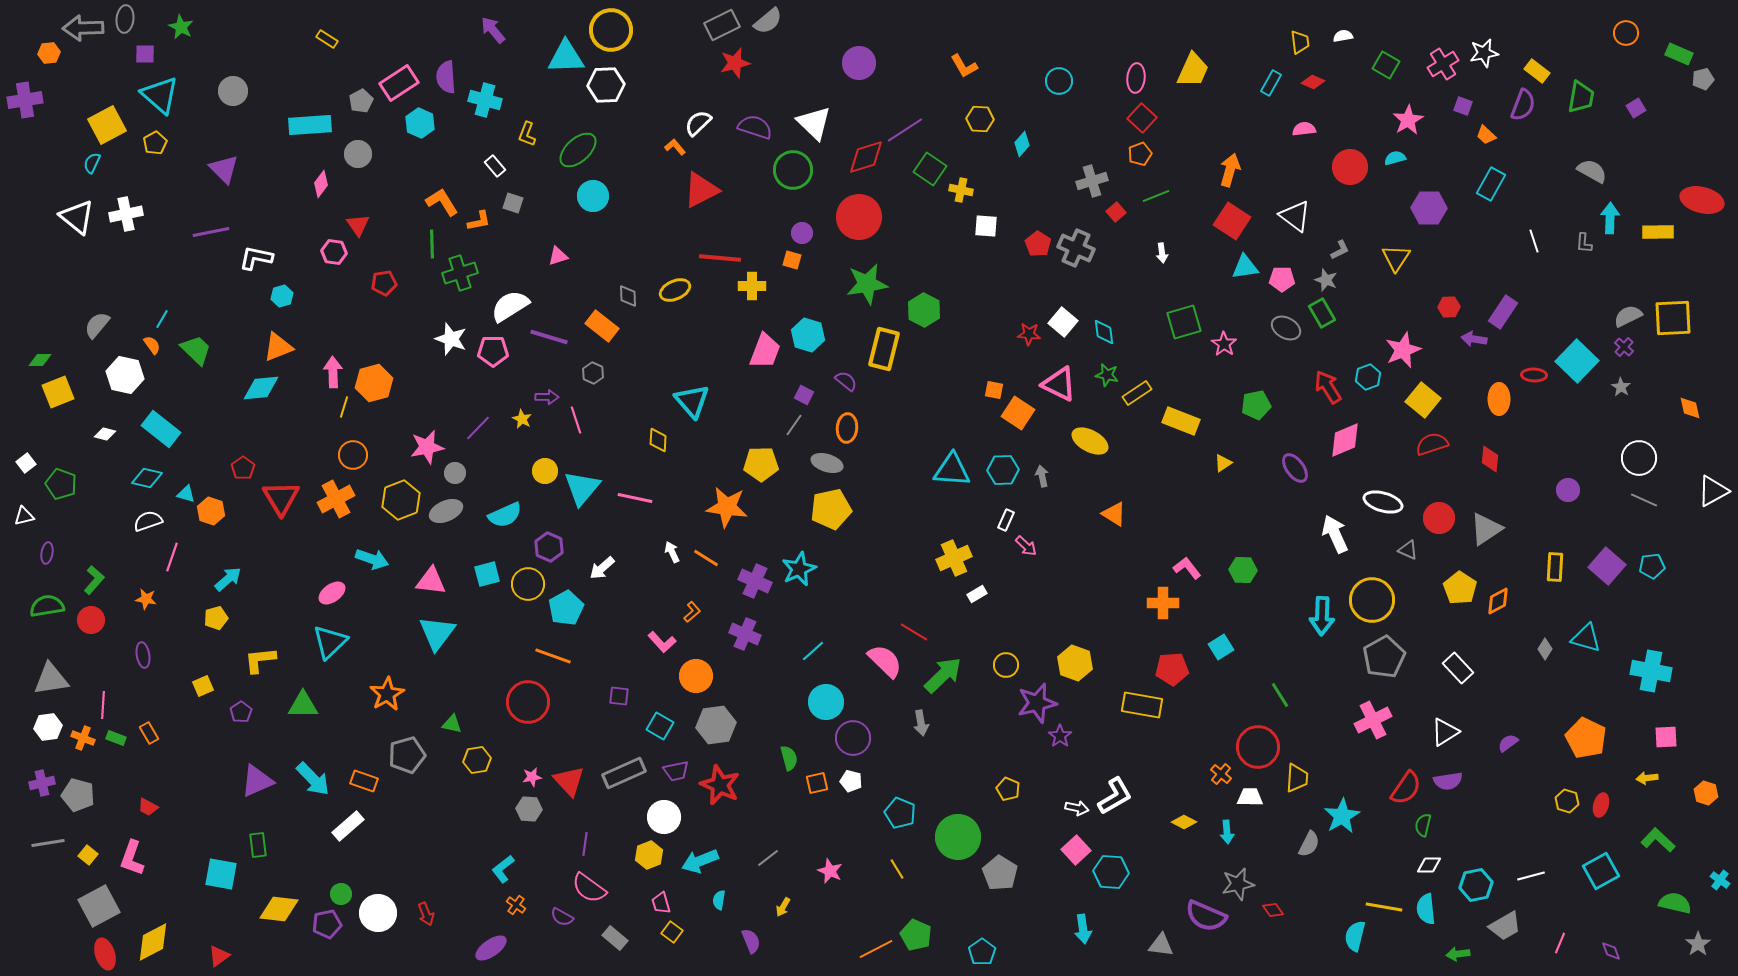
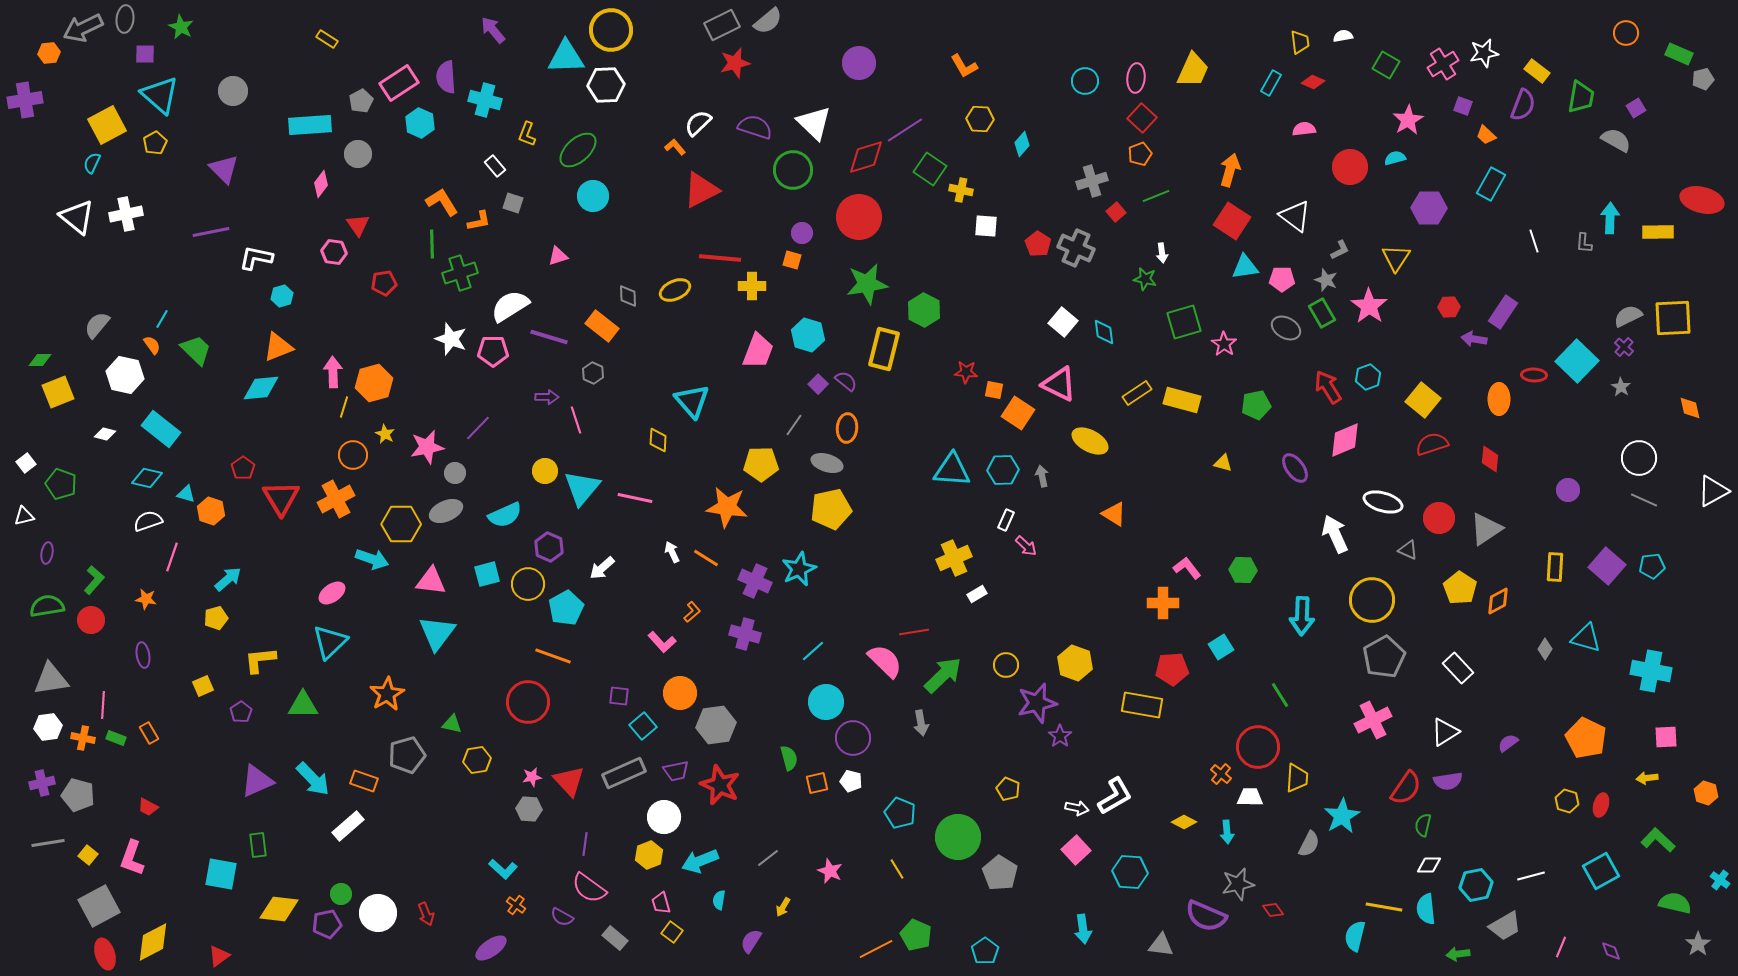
gray arrow at (83, 28): rotated 24 degrees counterclockwise
cyan circle at (1059, 81): moved 26 px right
gray semicircle at (1592, 171): moved 24 px right, 31 px up
red star at (1029, 334): moved 63 px left, 38 px down
pink star at (1403, 350): moved 34 px left, 44 px up; rotated 15 degrees counterclockwise
pink trapezoid at (765, 351): moved 7 px left
green star at (1107, 375): moved 38 px right, 96 px up
purple square at (804, 395): moved 14 px right, 11 px up; rotated 18 degrees clockwise
yellow star at (522, 419): moved 137 px left, 15 px down
yellow rectangle at (1181, 421): moved 1 px right, 21 px up; rotated 6 degrees counterclockwise
yellow triangle at (1223, 463): rotated 48 degrees clockwise
yellow hexagon at (401, 500): moved 24 px down; rotated 21 degrees clockwise
cyan arrow at (1322, 616): moved 20 px left
red line at (914, 632): rotated 40 degrees counterclockwise
purple cross at (745, 634): rotated 8 degrees counterclockwise
orange circle at (696, 676): moved 16 px left, 17 px down
cyan square at (660, 726): moved 17 px left; rotated 20 degrees clockwise
orange cross at (83, 738): rotated 10 degrees counterclockwise
cyan L-shape at (503, 869): rotated 100 degrees counterclockwise
cyan hexagon at (1111, 872): moved 19 px right
purple semicircle at (751, 941): rotated 125 degrees counterclockwise
pink line at (1560, 943): moved 1 px right, 4 px down
cyan pentagon at (982, 952): moved 3 px right, 1 px up
